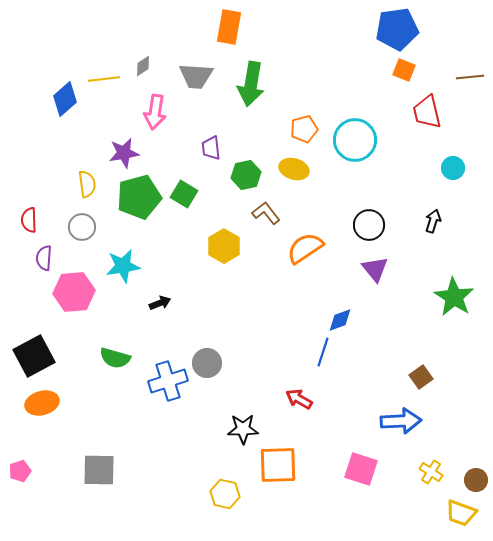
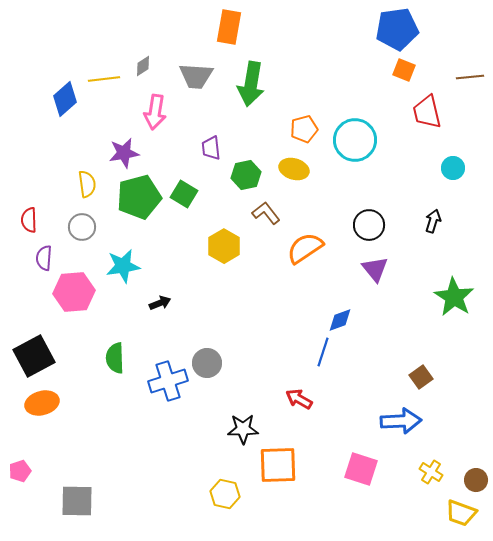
green semicircle at (115, 358): rotated 72 degrees clockwise
gray square at (99, 470): moved 22 px left, 31 px down
